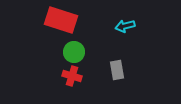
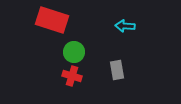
red rectangle: moved 9 px left
cyan arrow: rotated 18 degrees clockwise
